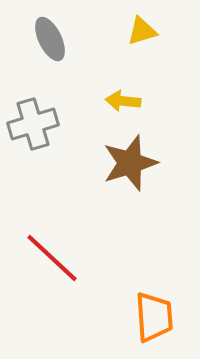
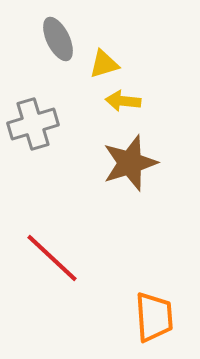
yellow triangle: moved 38 px left, 33 px down
gray ellipse: moved 8 px right
